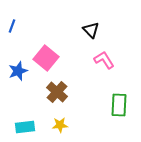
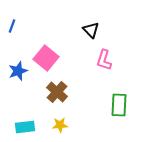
pink L-shape: rotated 130 degrees counterclockwise
